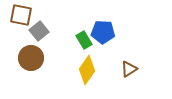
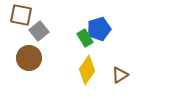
blue pentagon: moved 4 px left, 3 px up; rotated 20 degrees counterclockwise
green rectangle: moved 1 px right, 2 px up
brown circle: moved 2 px left
brown triangle: moved 9 px left, 6 px down
